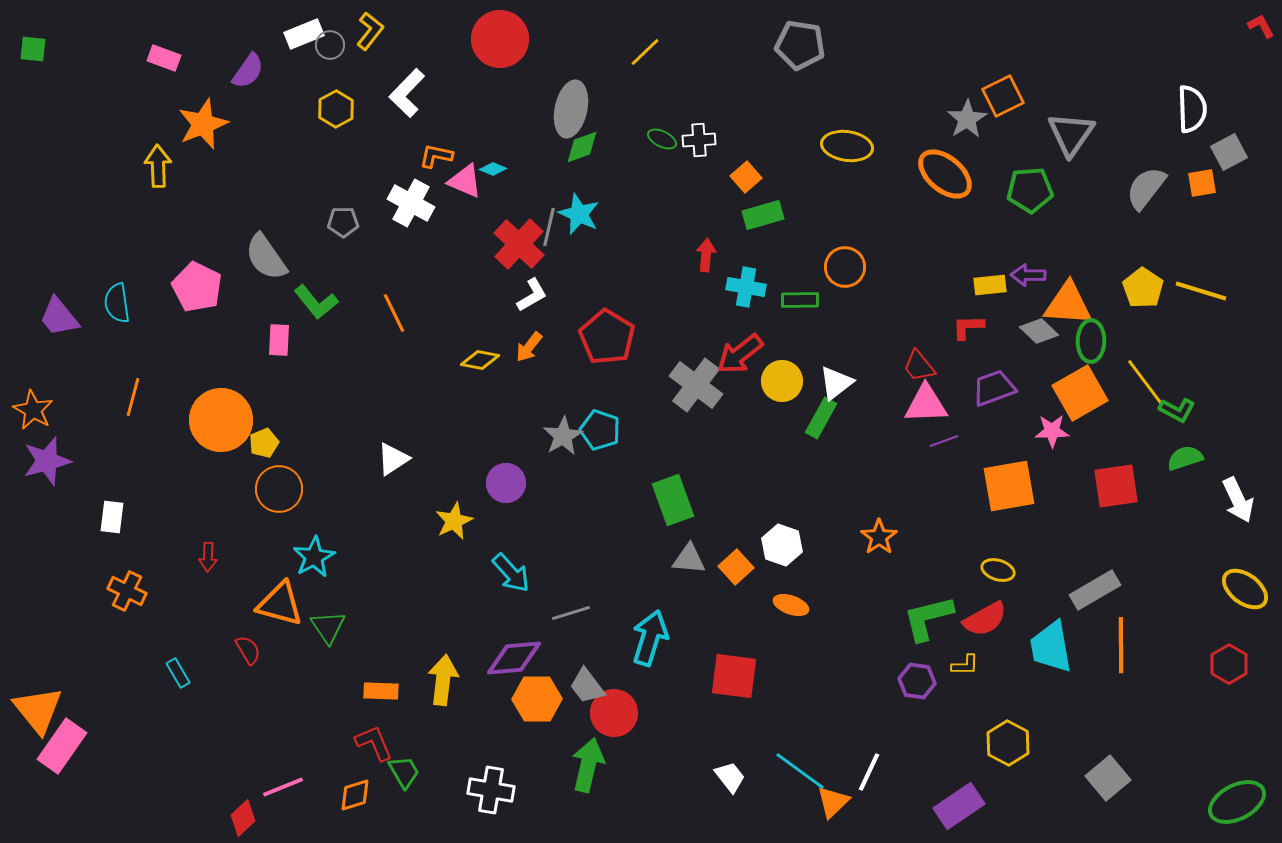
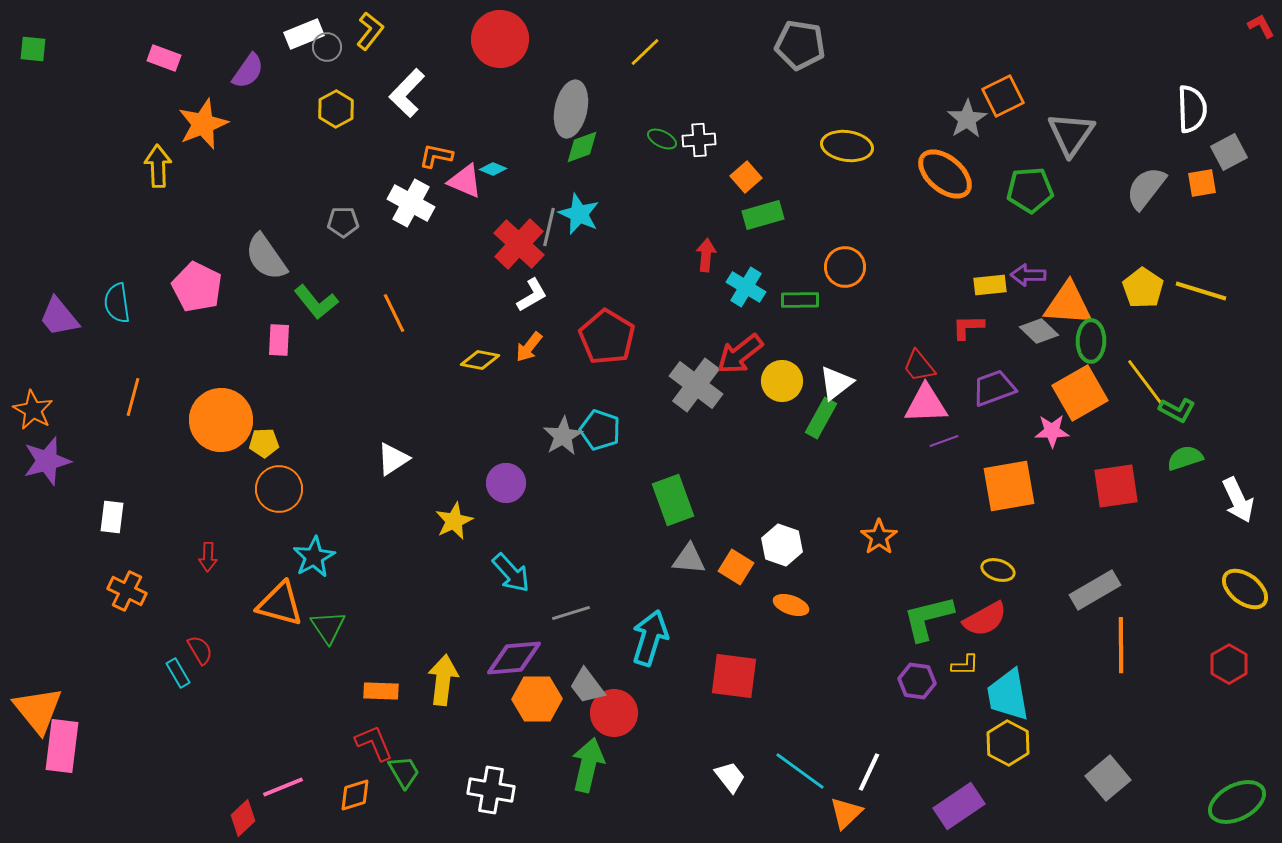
gray circle at (330, 45): moved 3 px left, 2 px down
cyan cross at (746, 287): rotated 21 degrees clockwise
yellow pentagon at (264, 443): rotated 20 degrees clockwise
orange square at (736, 567): rotated 16 degrees counterclockwise
cyan trapezoid at (1051, 647): moved 43 px left, 48 px down
red semicircle at (248, 650): moved 48 px left
pink rectangle at (62, 746): rotated 28 degrees counterclockwise
orange triangle at (833, 802): moved 13 px right, 11 px down
